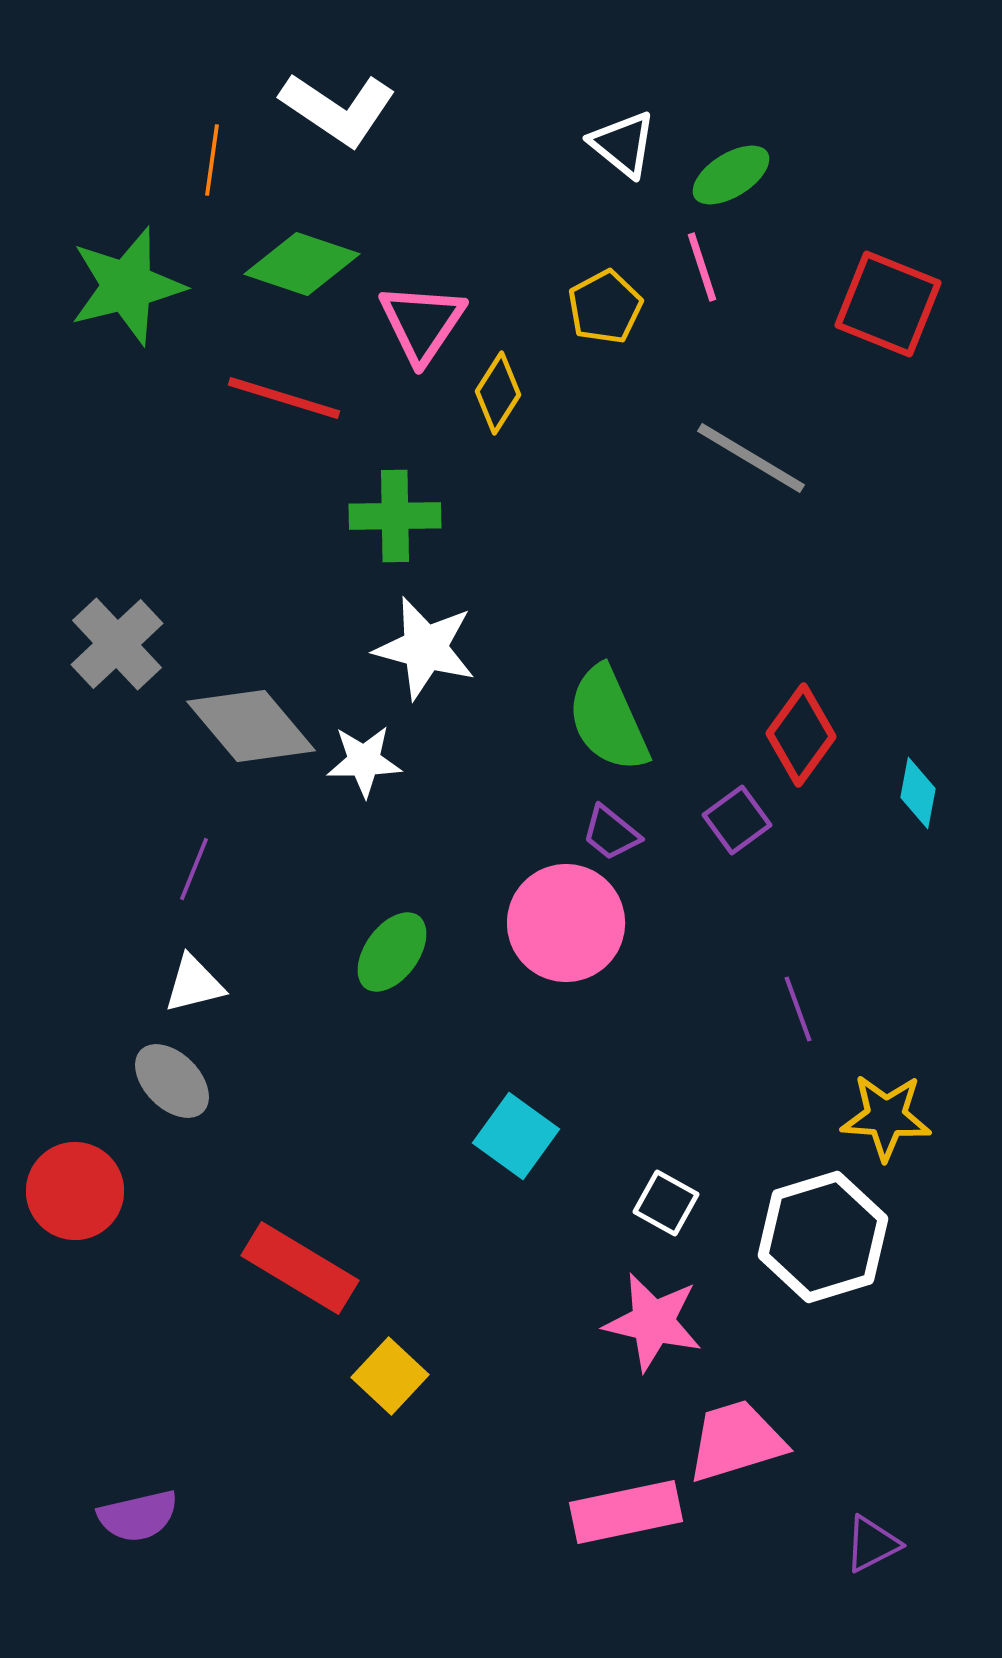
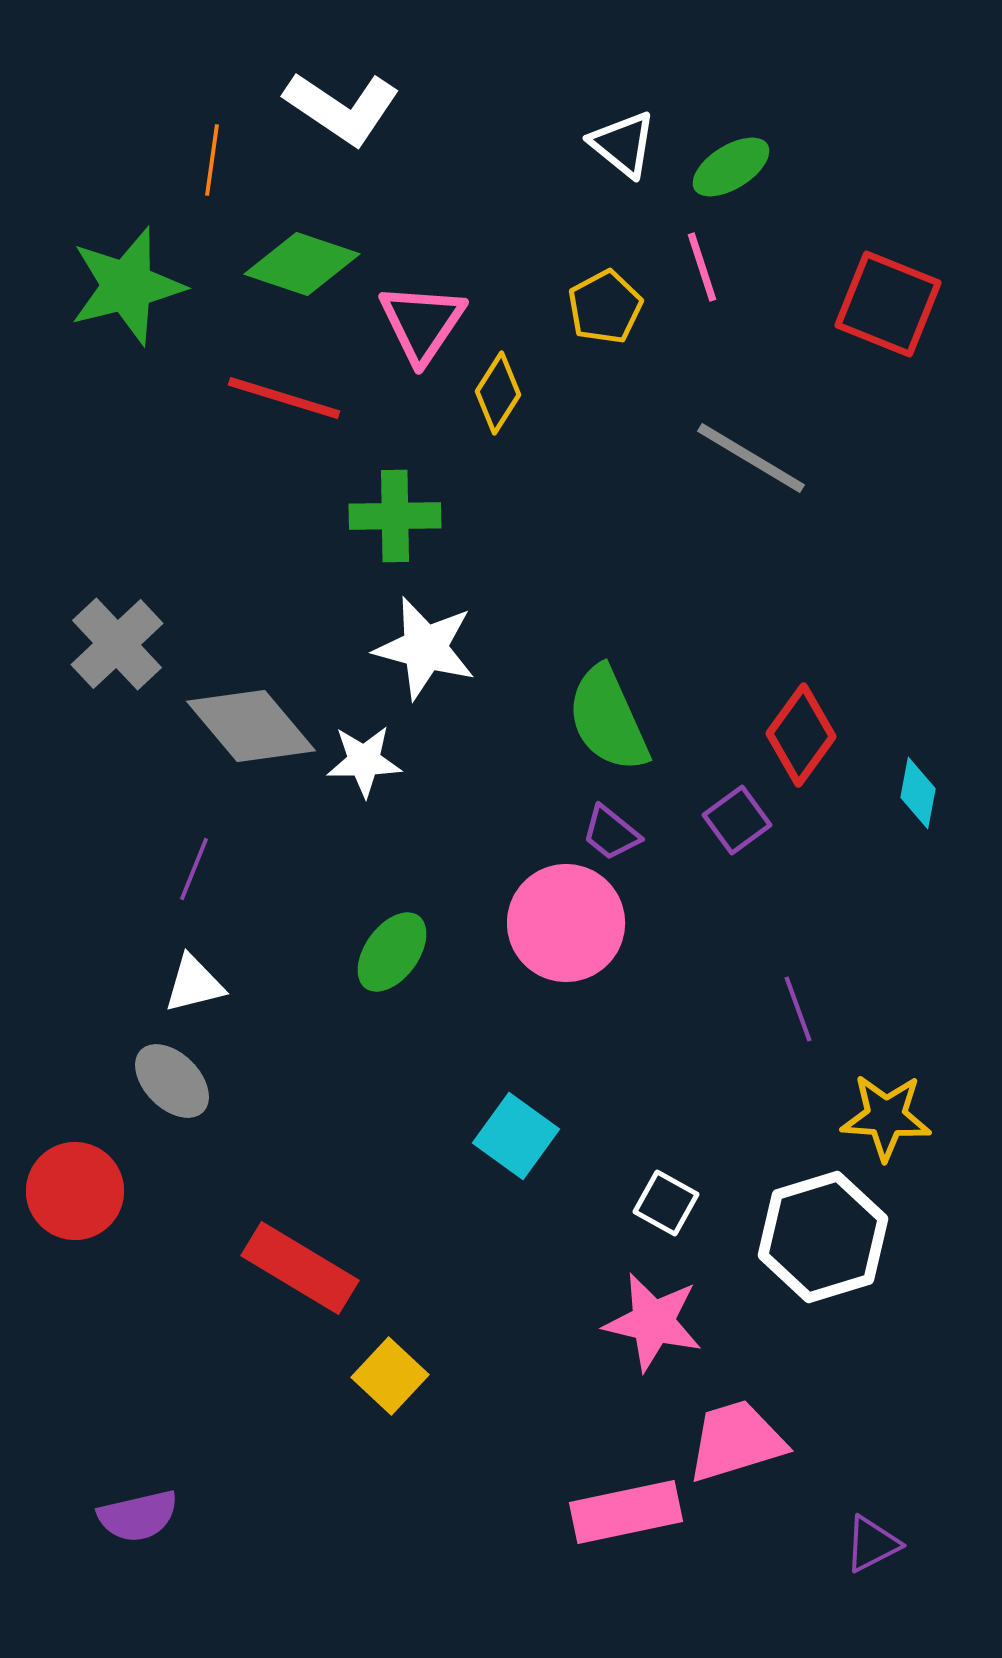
white L-shape at (338, 109): moved 4 px right, 1 px up
green ellipse at (731, 175): moved 8 px up
